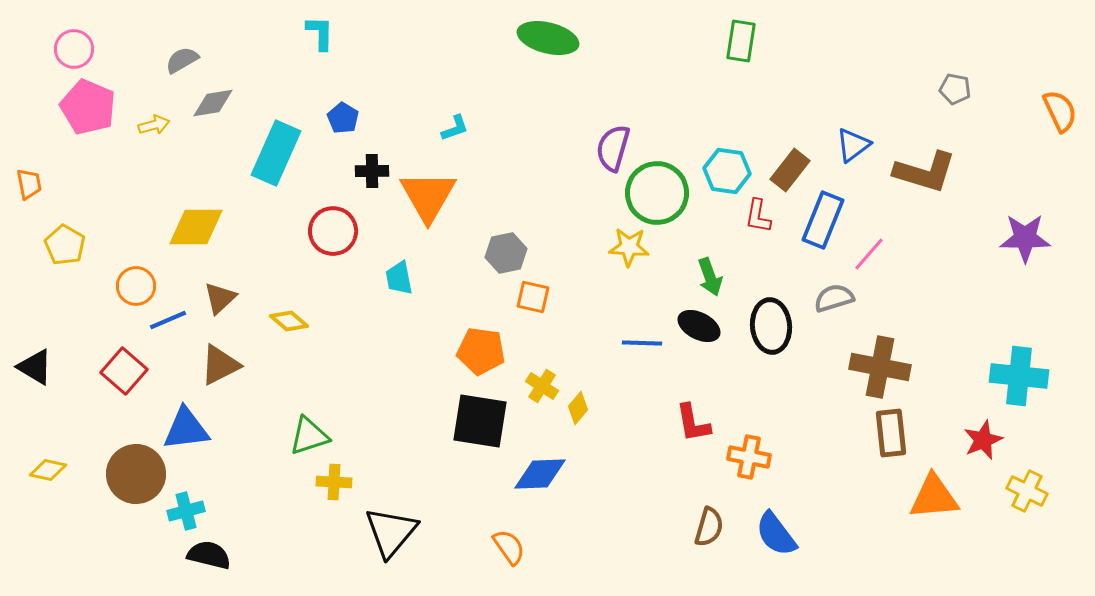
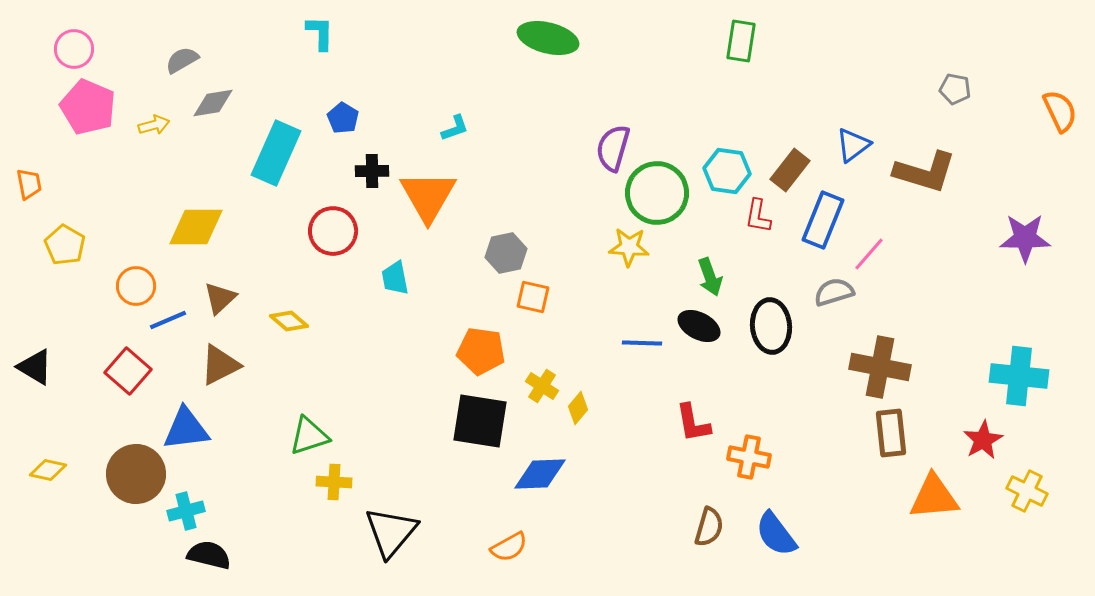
cyan trapezoid at (399, 278): moved 4 px left
gray semicircle at (834, 298): moved 6 px up
red square at (124, 371): moved 4 px right
red star at (983, 440): rotated 6 degrees counterclockwise
orange semicircle at (509, 547): rotated 96 degrees clockwise
